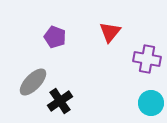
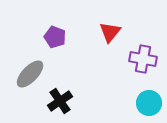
purple cross: moved 4 px left
gray ellipse: moved 3 px left, 8 px up
cyan circle: moved 2 px left
